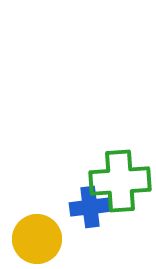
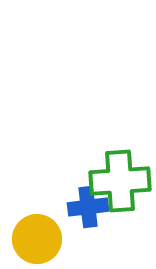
blue cross: moved 2 px left
